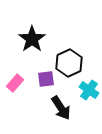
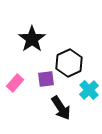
cyan cross: rotated 12 degrees clockwise
